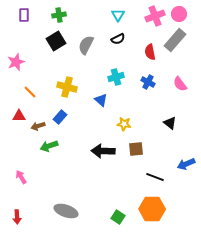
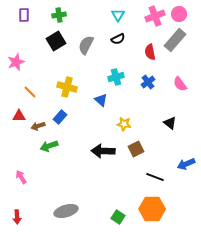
blue cross: rotated 24 degrees clockwise
brown square: rotated 21 degrees counterclockwise
gray ellipse: rotated 35 degrees counterclockwise
